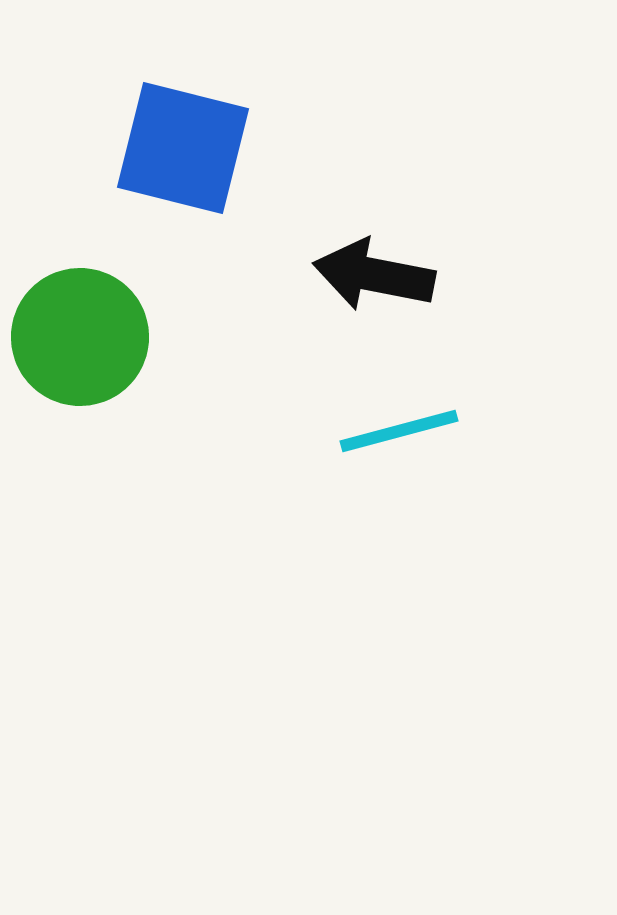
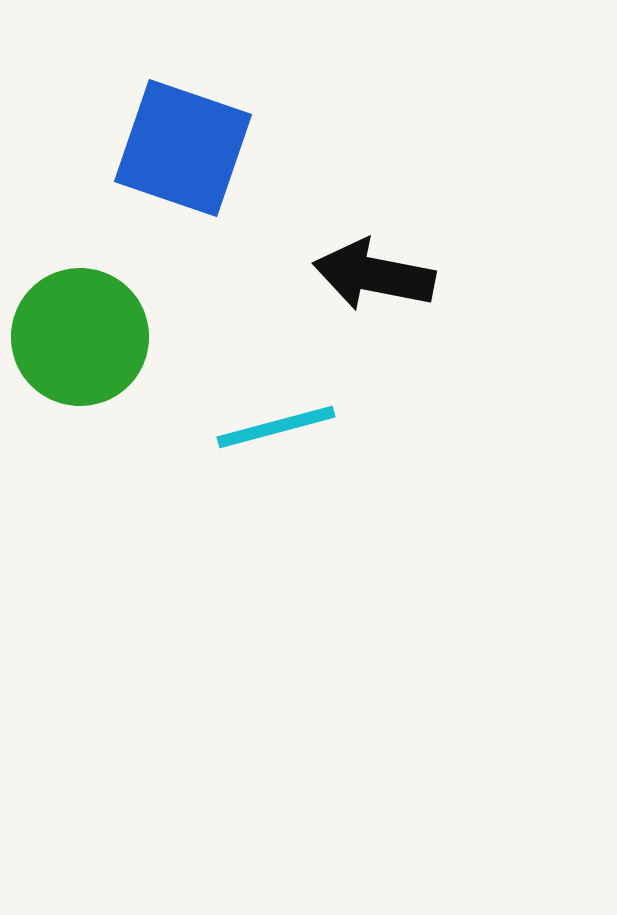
blue square: rotated 5 degrees clockwise
cyan line: moved 123 px left, 4 px up
